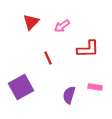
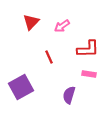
red line: moved 1 px right, 1 px up
pink rectangle: moved 6 px left, 13 px up
